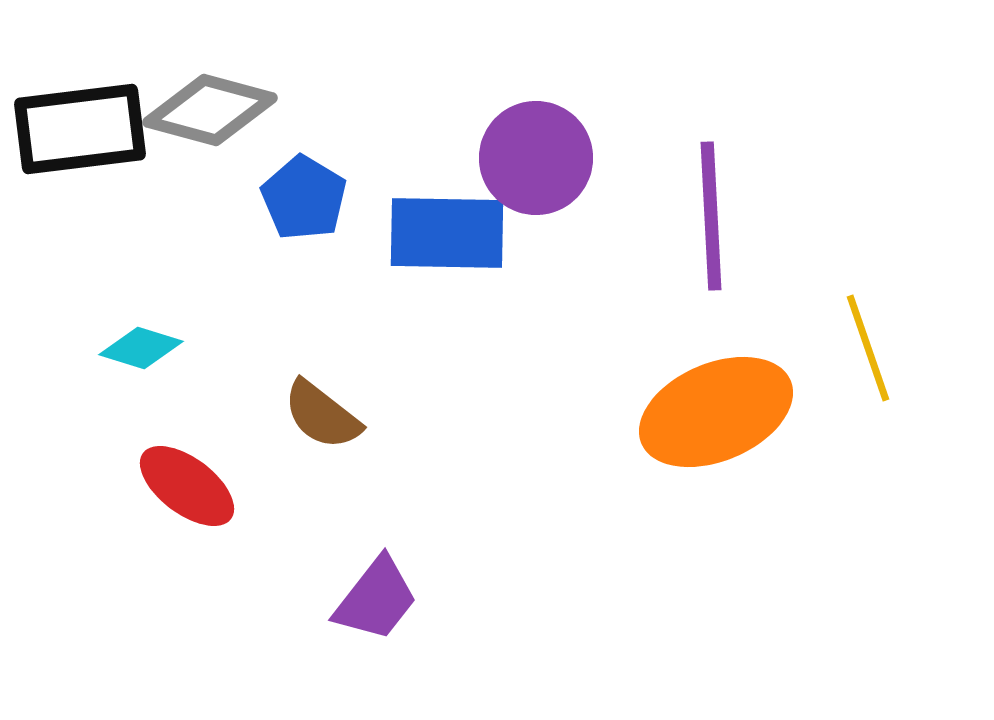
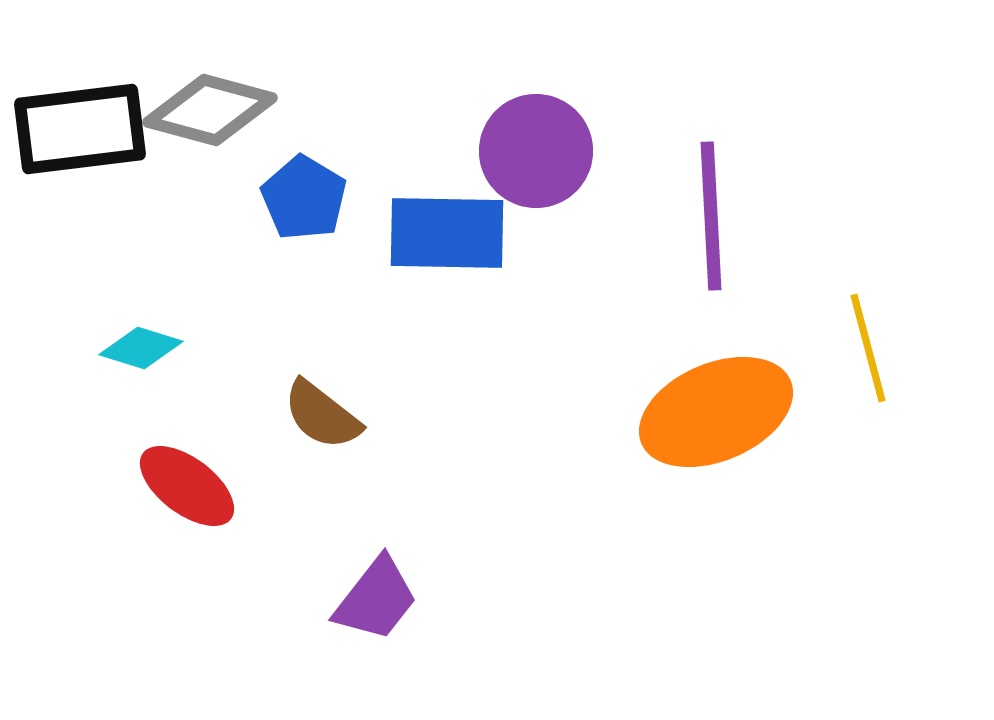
purple circle: moved 7 px up
yellow line: rotated 4 degrees clockwise
